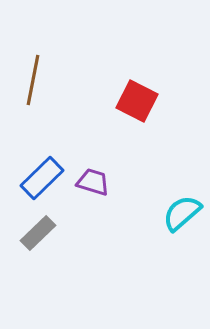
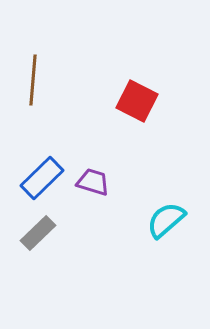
brown line: rotated 6 degrees counterclockwise
cyan semicircle: moved 16 px left, 7 px down
